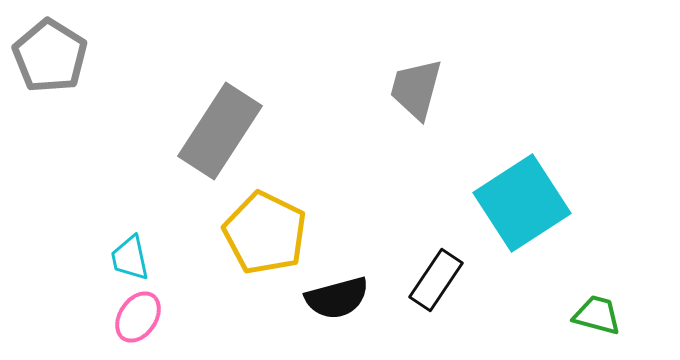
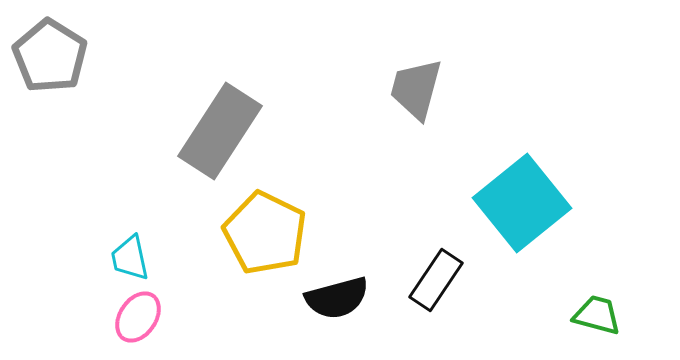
cyan square: rotated 6 degrees counterclockwise
